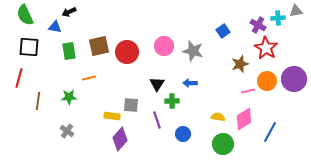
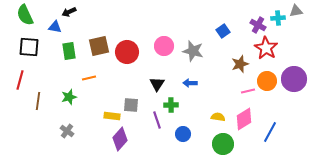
red line: moved 1 px right, 2 px down
green star: rotated 14 degrees counterclockwise
green cross: moved 1 px left, 4 px down
